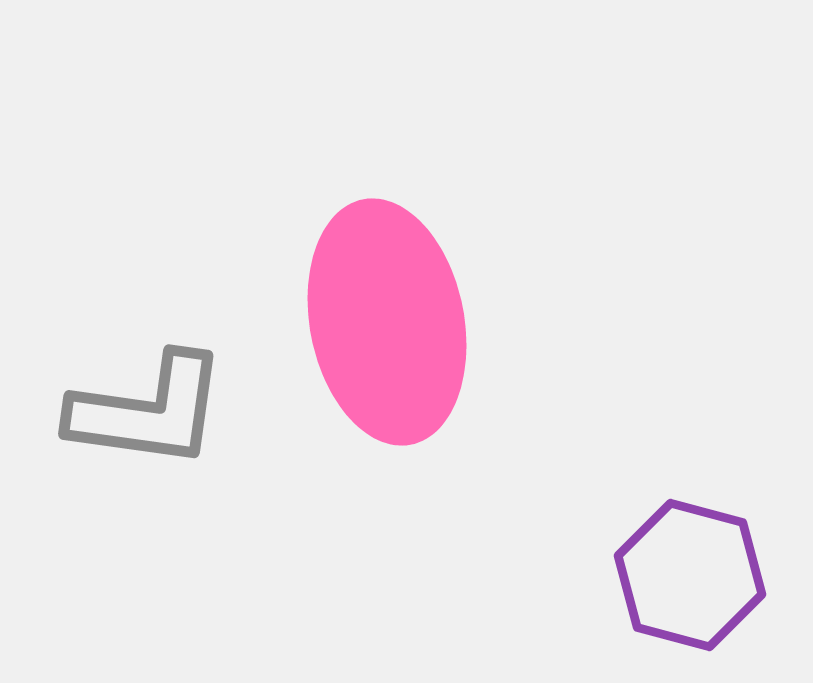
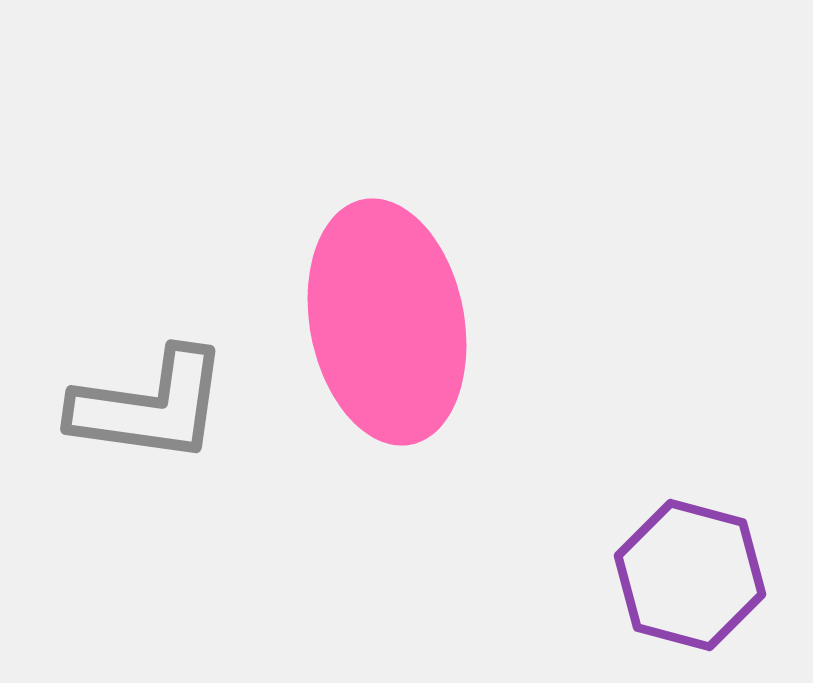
gray L-shape: moved 2 px right, 5 px up
